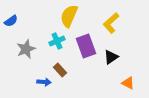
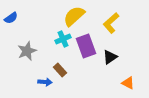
yellow semicircle: moved 5 px right; rotated 25 degrees clockwise
blue semicircle: moved 3 px up
cyan cross: moved 6 px right, 2 px up
gray star: moved 1 px right, 2 px down
black triangle: moved 1 px left
blue arrow: moved 1 px right
